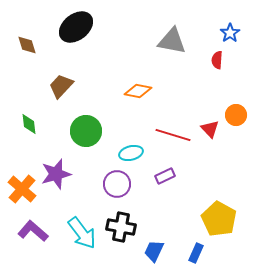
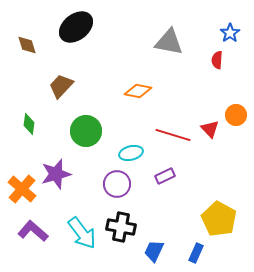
gray triangle: moved 3 px left, 1 px down
green diamond: rotated 15 degrees clockwise
